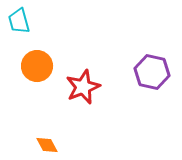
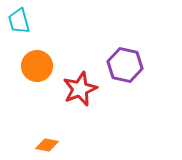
purple hexagon: moved 27 px left, 7 px up
red star: moved 3 px left, 2 px down
orange diamond: rotated 50 degrees counterclockwise
